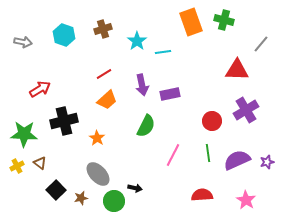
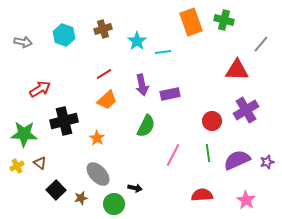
green circle: moved 3 px down
